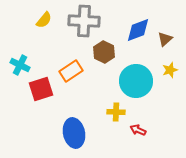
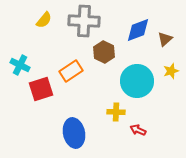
yellow star: moved 1 px right, 1 px down
cyan circle: moved 1 px right
